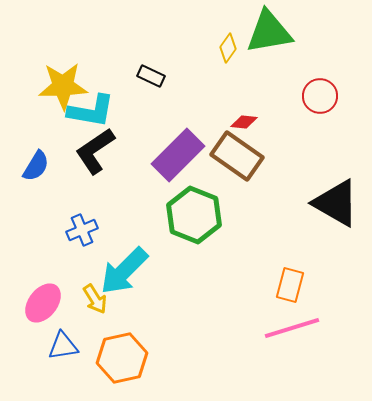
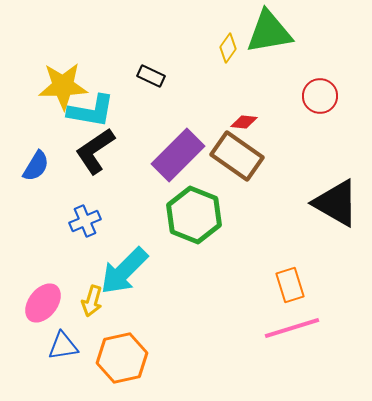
blue cross: moved 3 px right, 9 px up
orange rectangle: rotated 32 degrees counterclockwise
yellow arrow: moved 3 px left, 2 px down; rotated 48 degrees clockwise
